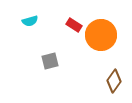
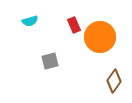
red rectangle: rotated 35 degrees clockwise
orange circle: moved 1 px left, 2 px down
